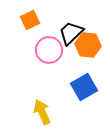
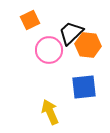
blue square: rotated 24 degrees clockwise
yellow arrow: moved 8 px right
